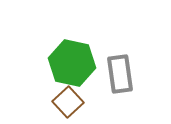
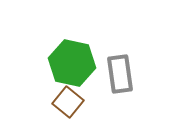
brown square: rotated 8 degrees counterclockwise
